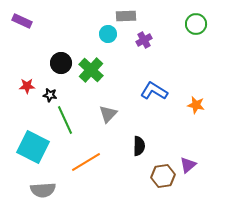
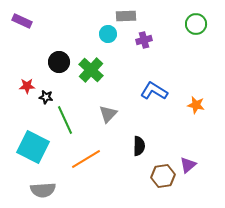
purple cross: rotated 14 degrees clockwise
black circle: moved 2 px left, 1 px up
black star: moved 4 px left, 2 px down
orange line: moved 3 px up
